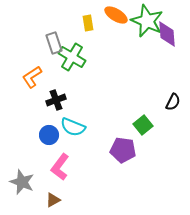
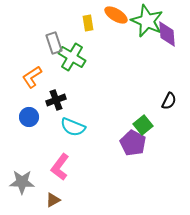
black semicircle: moved 4 px left, 1 px up
blue circle: moved 20 px left, 18 px up
purple pentagon: moved 10 px right, 7 px up; rotated 20 degrees clockwise
gray star: rotated 20 degrees counterclockwise
